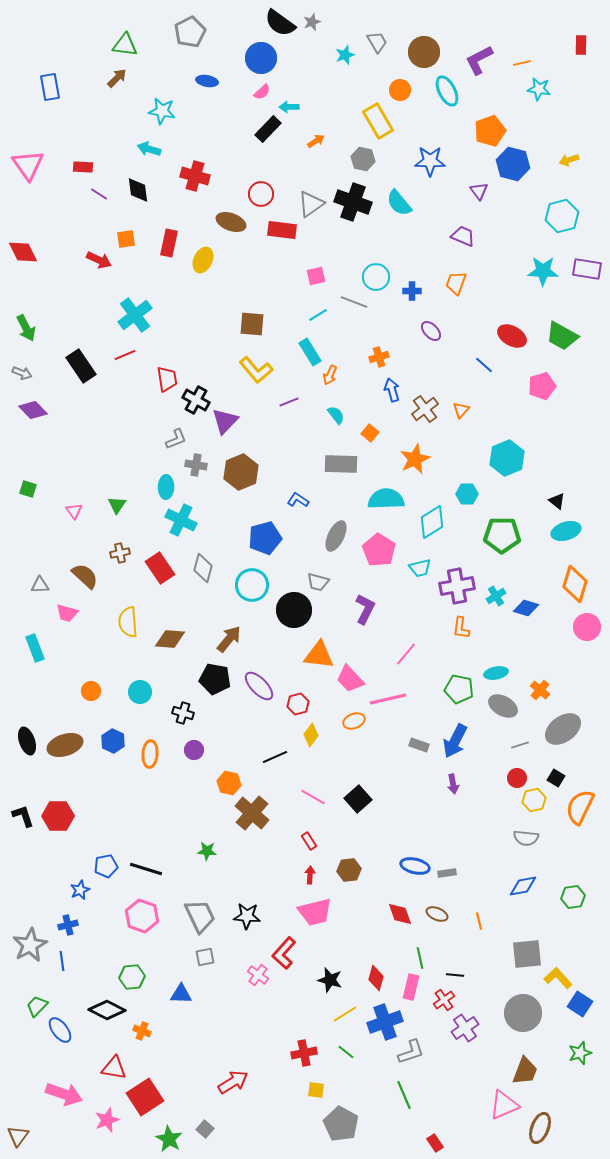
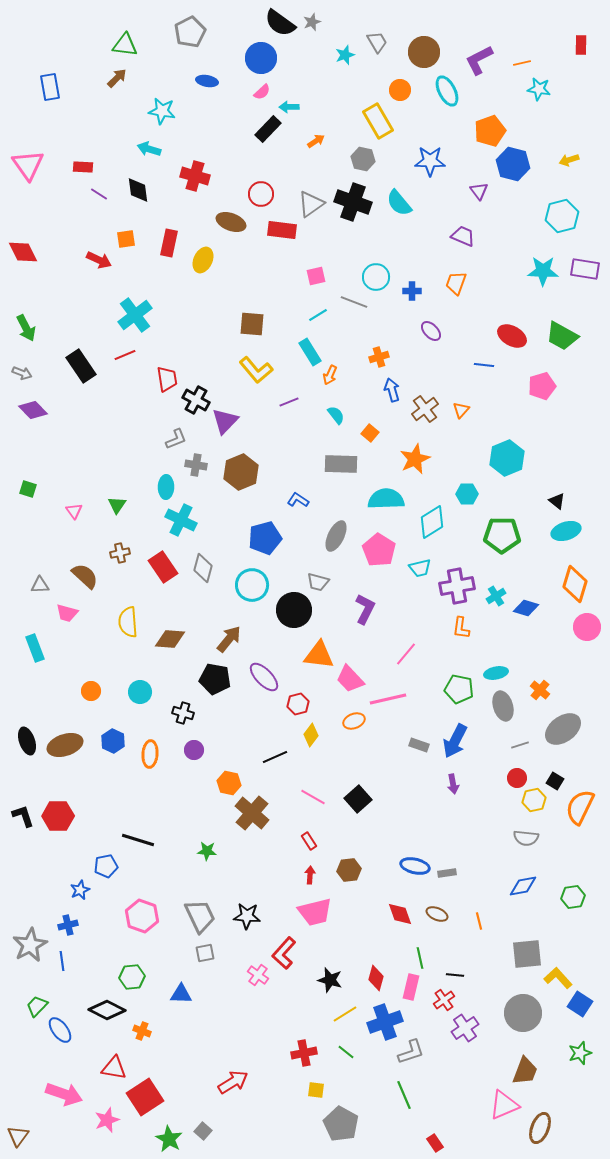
purple rectangle at (587, 269): moved 2 px left
blue line at (484, 365): rotated 36 degrees counterclockwise
red rectangle at (160, 568): moved 3 px right, 1 px up
purple ellipse at (259, 686): moved 5 px right, 9 px up
gray ellipse at (503, 706): rotated 44 degrees clockwise
black square at (556, 778): moved 1 px left, 3 px down
black line at (146, 869): moved 8 px left, 29 px up
gray square at (205, 957): moved 4 px up
gray square at (205, 1129): moved 2 px left, 2 px down
